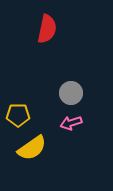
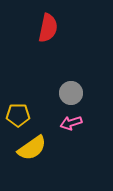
red semicircle: moved 1 px right, 1 px up
